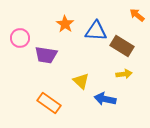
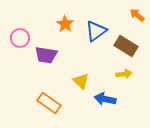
blue triangle: rotated 40 degrees counterclockwise
brown rectangle: moved 4 px right
